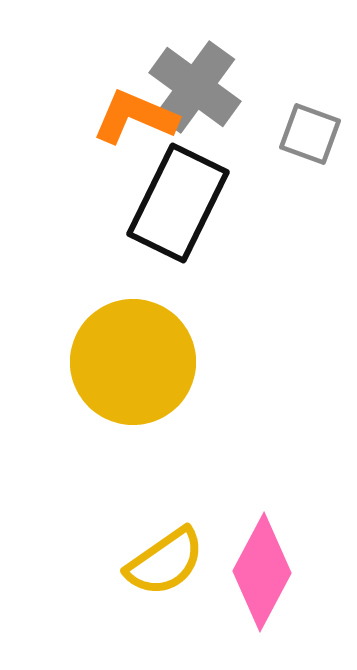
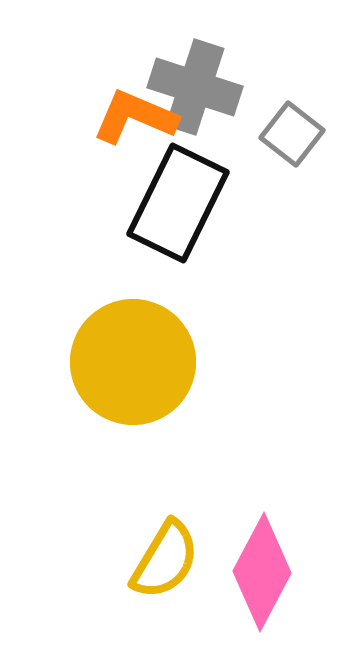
gray cross: rotated 18 degrees counterclockwise
gray square: moved 18 px left; rotated 18 degrees clockwise
yellow semicircle: moved 2 px up; rotated 24 degrees counterclockwise
